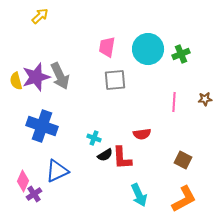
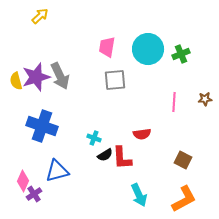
blue triangle: rotated 10 degrees clockwise
